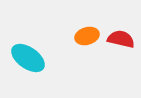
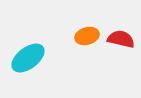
cyan ellipse: rotated 72 degrees counterclockwise
